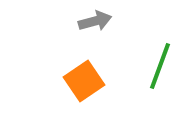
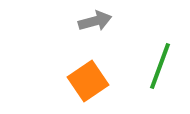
orange square: moved 4 px right
